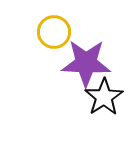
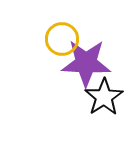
yellow circle: moved 8 px right, 7 px down
